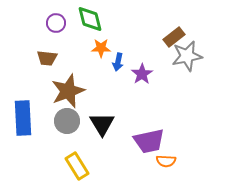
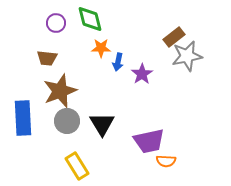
brown star: moved 8 px left
